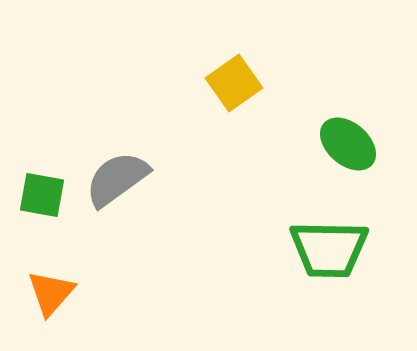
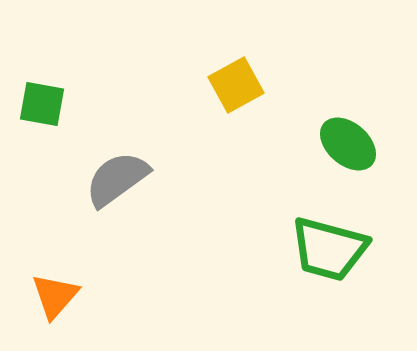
yellow square: moved 2 px right, 2 px down; rotated 6 degrees clockwise
green square: moved 91 px up
green trapezoid: rotated 14 degrees clockwise
orange triangle: moved 4 px right, 3 px down
